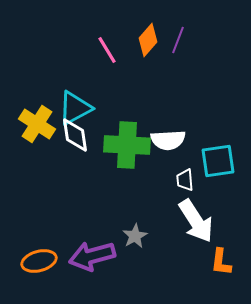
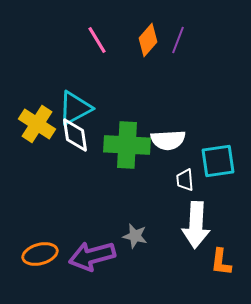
pink line: moved 10 px left, 10 px up
white arrow: moved 4 px down; rotated 36 degrees clockwise
gray star: rotated 30 degrees counterclockwise
orange ellipse: moved 1 px right, 7 px up
